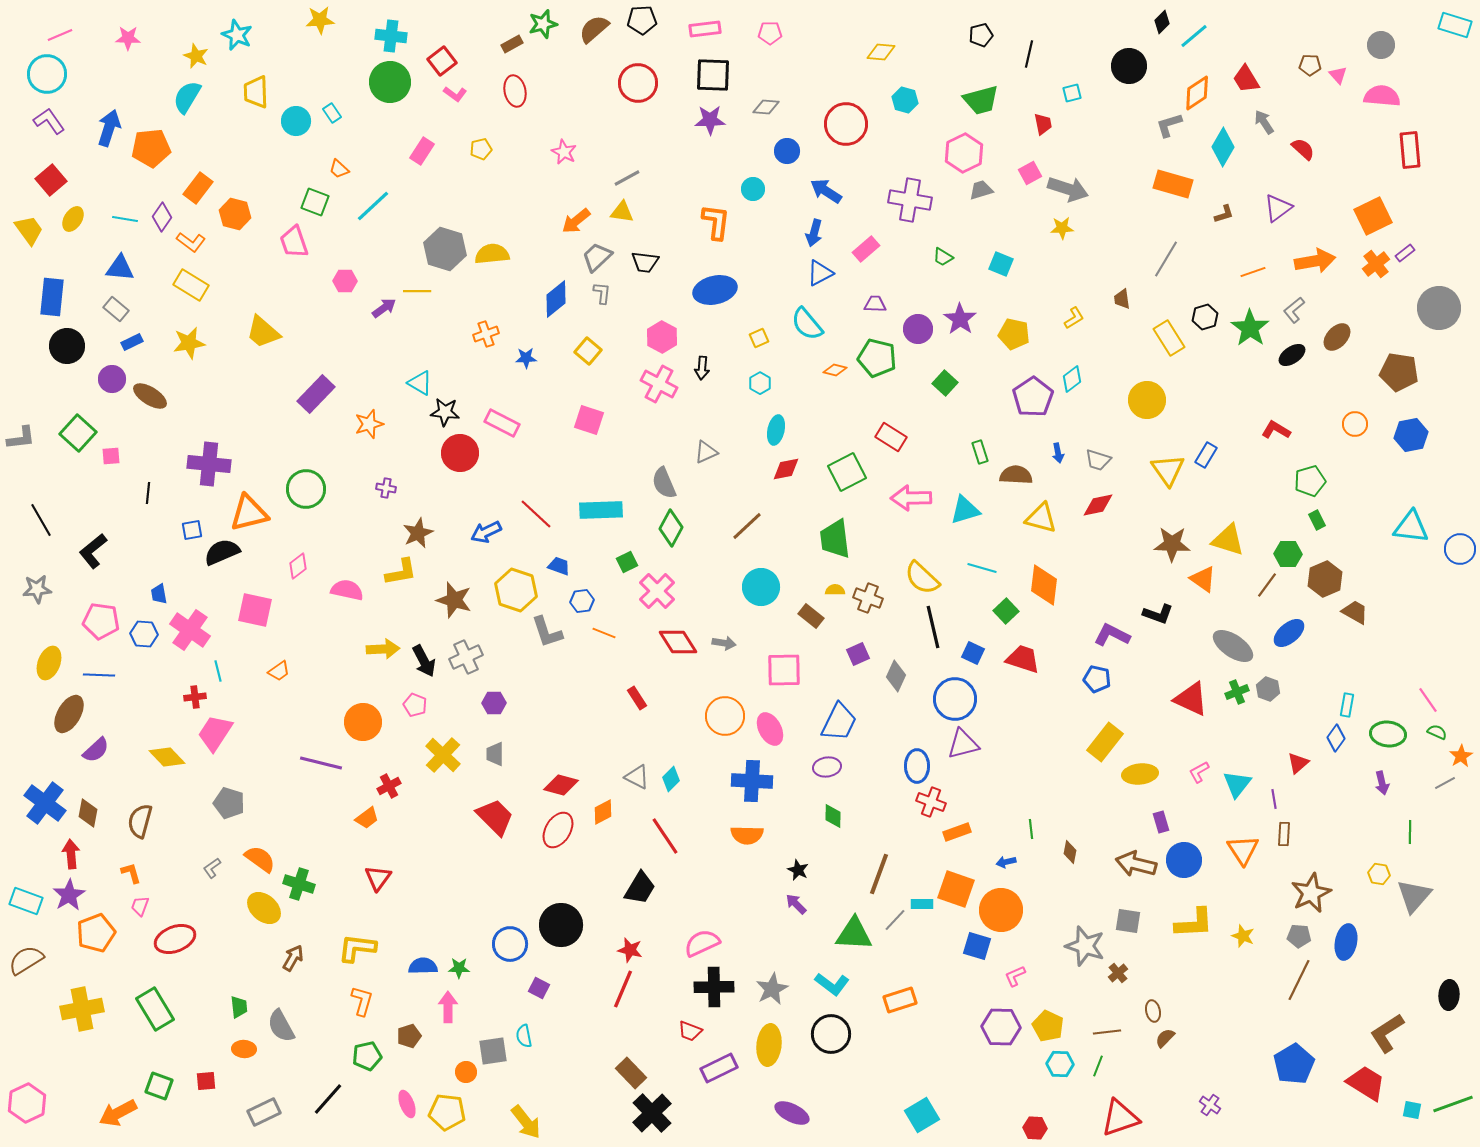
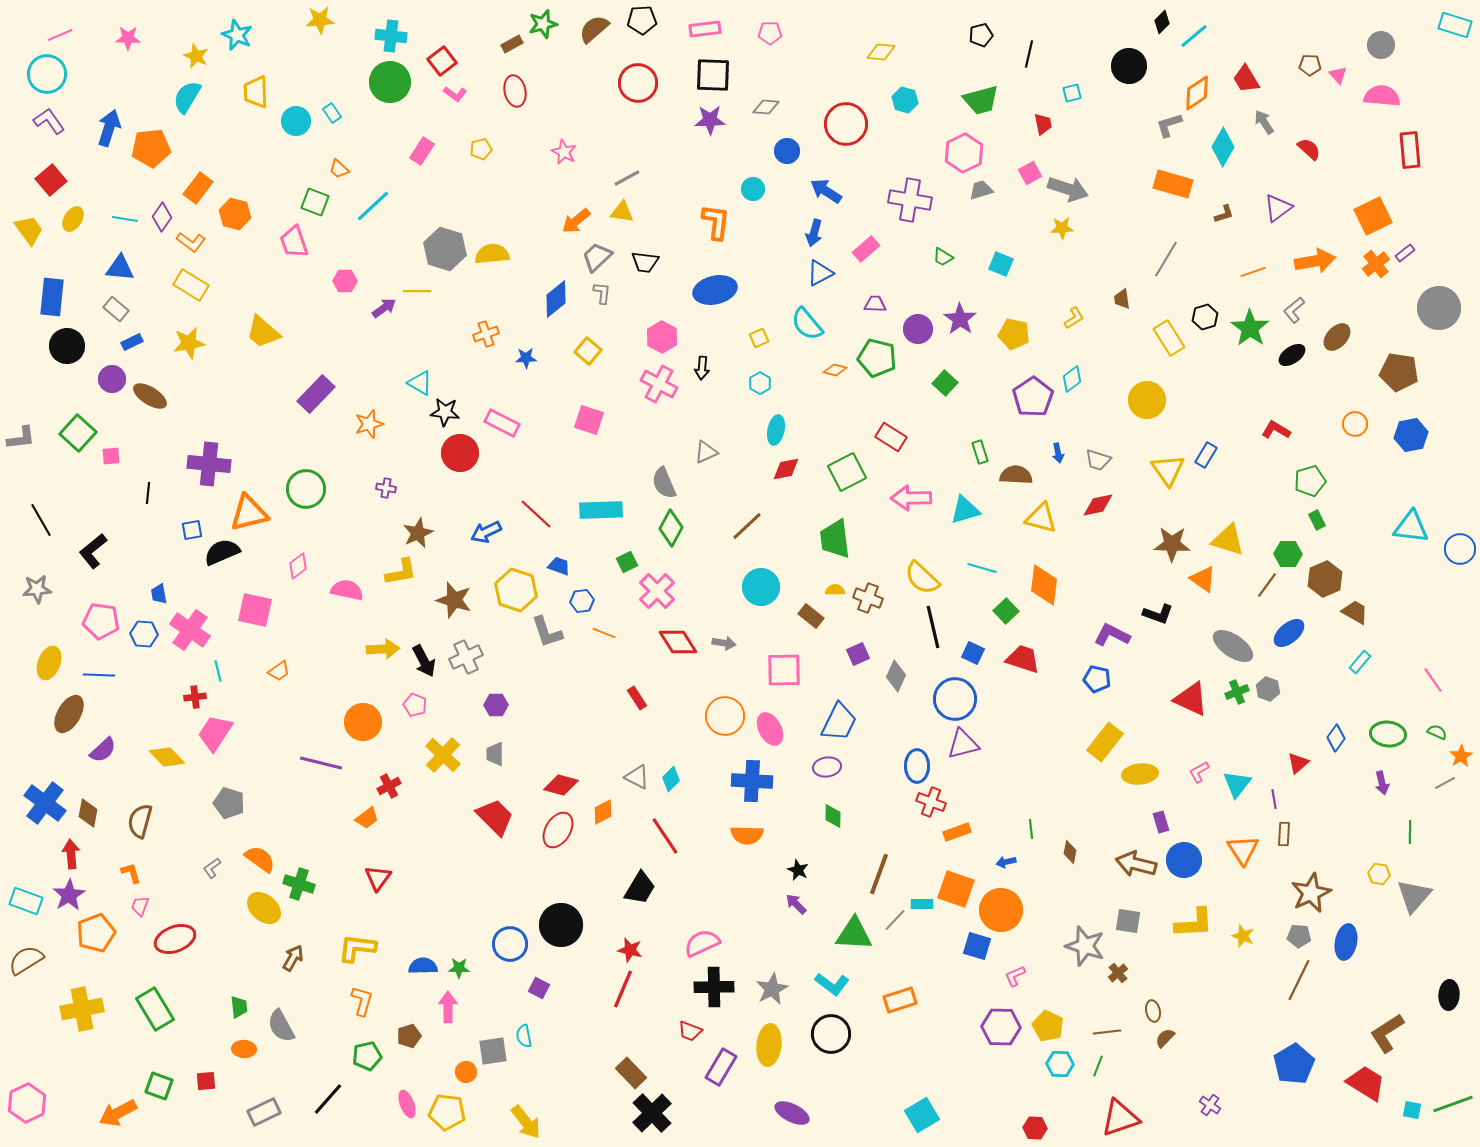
red semicircle at (1303, 149): moved 6 px right
pink line at (1428, 700): moved 5 px right, 20 px up
purple hexagon at (494, 703): moved 2 px right, 2 px down
cyan rectangle at (1347, 705): moved 13 px right, 43 px up; rotated 30 degrees clockwise
purple semicircle at (96, 750): moved 7 px right
purple rectangle at (719, 1068): moved 2 px right, 1 px up; rotated 33 degrees counterclockwise
